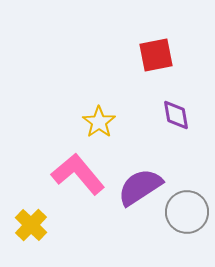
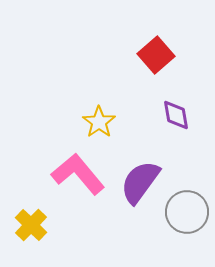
red square: rotated 30 degrees counterclockwise
purple semicircle: moved 5 px up; rotated 21 degrees counterclockwise
